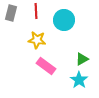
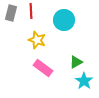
red line: moved 5 px left
yellow star: rotated 12 degrees clockwise
green triangle: moved 6 px left, 3 px down
pink rectangle: moved 3 px left, 2 px down
cyan star: moved 5 px right, 1 px down
